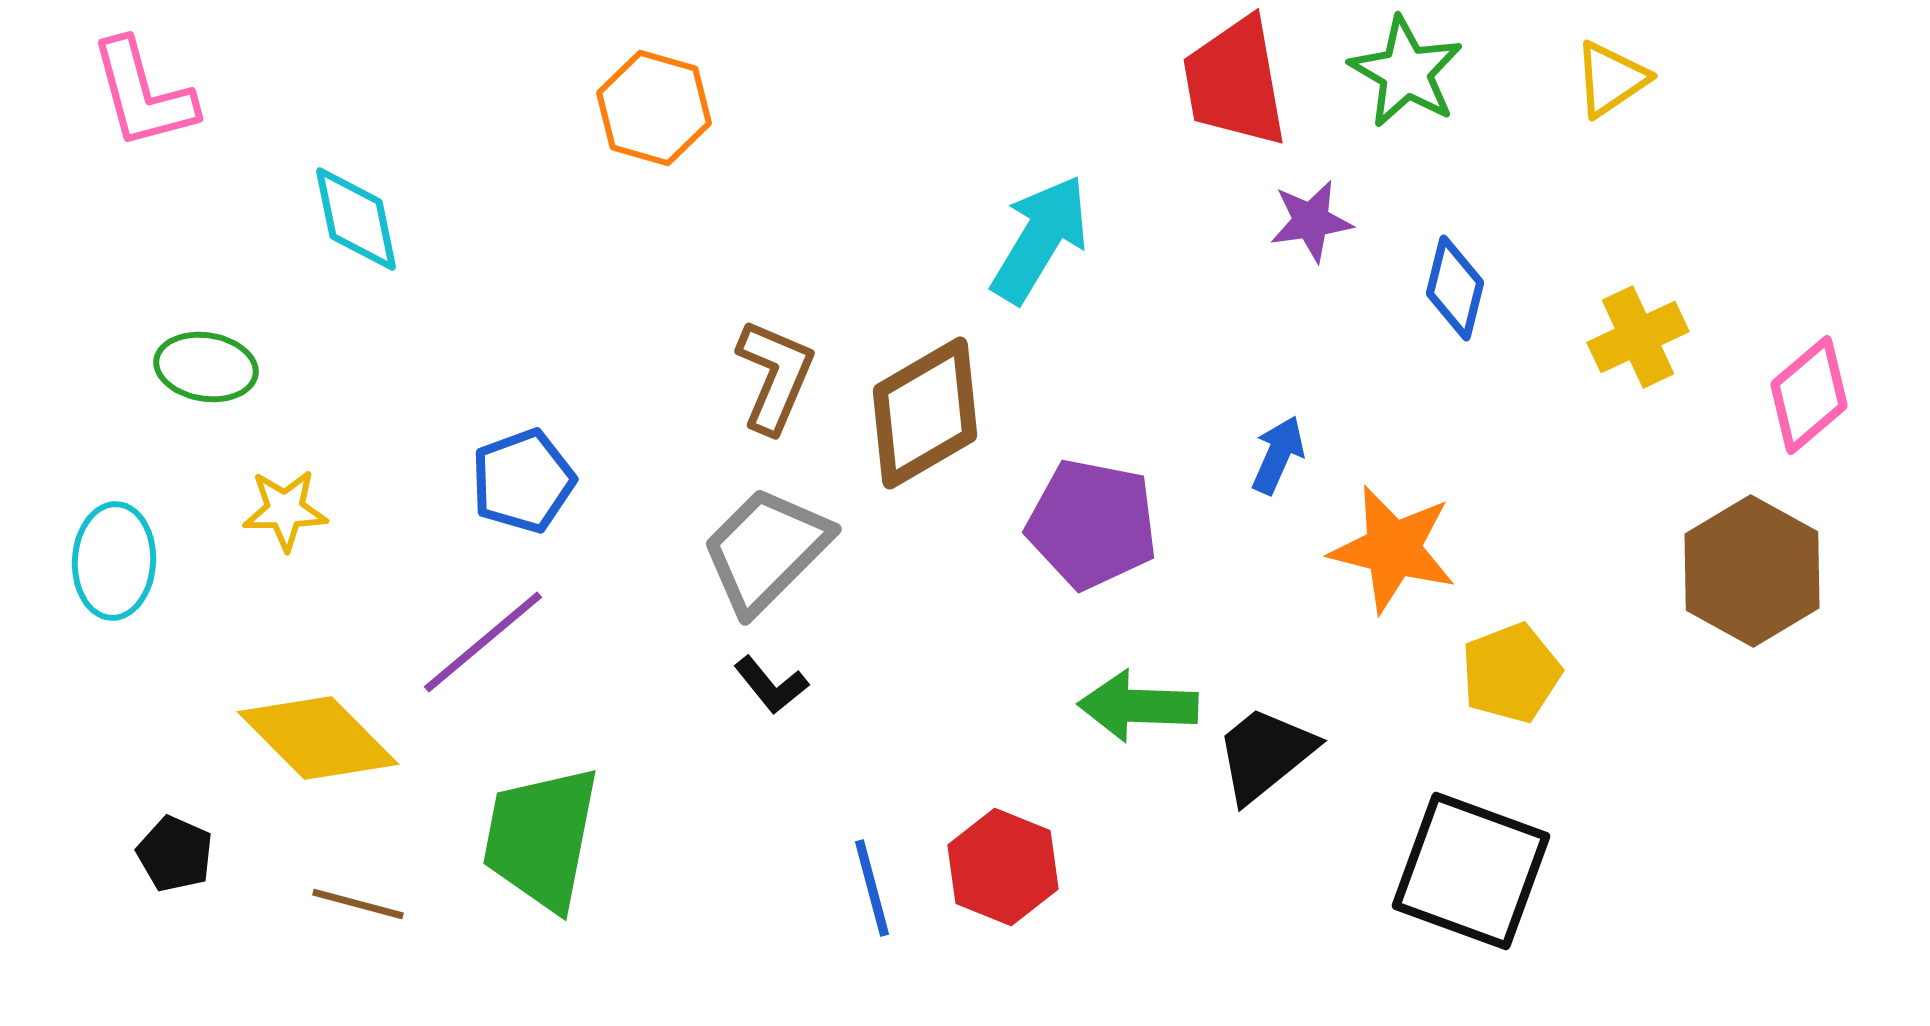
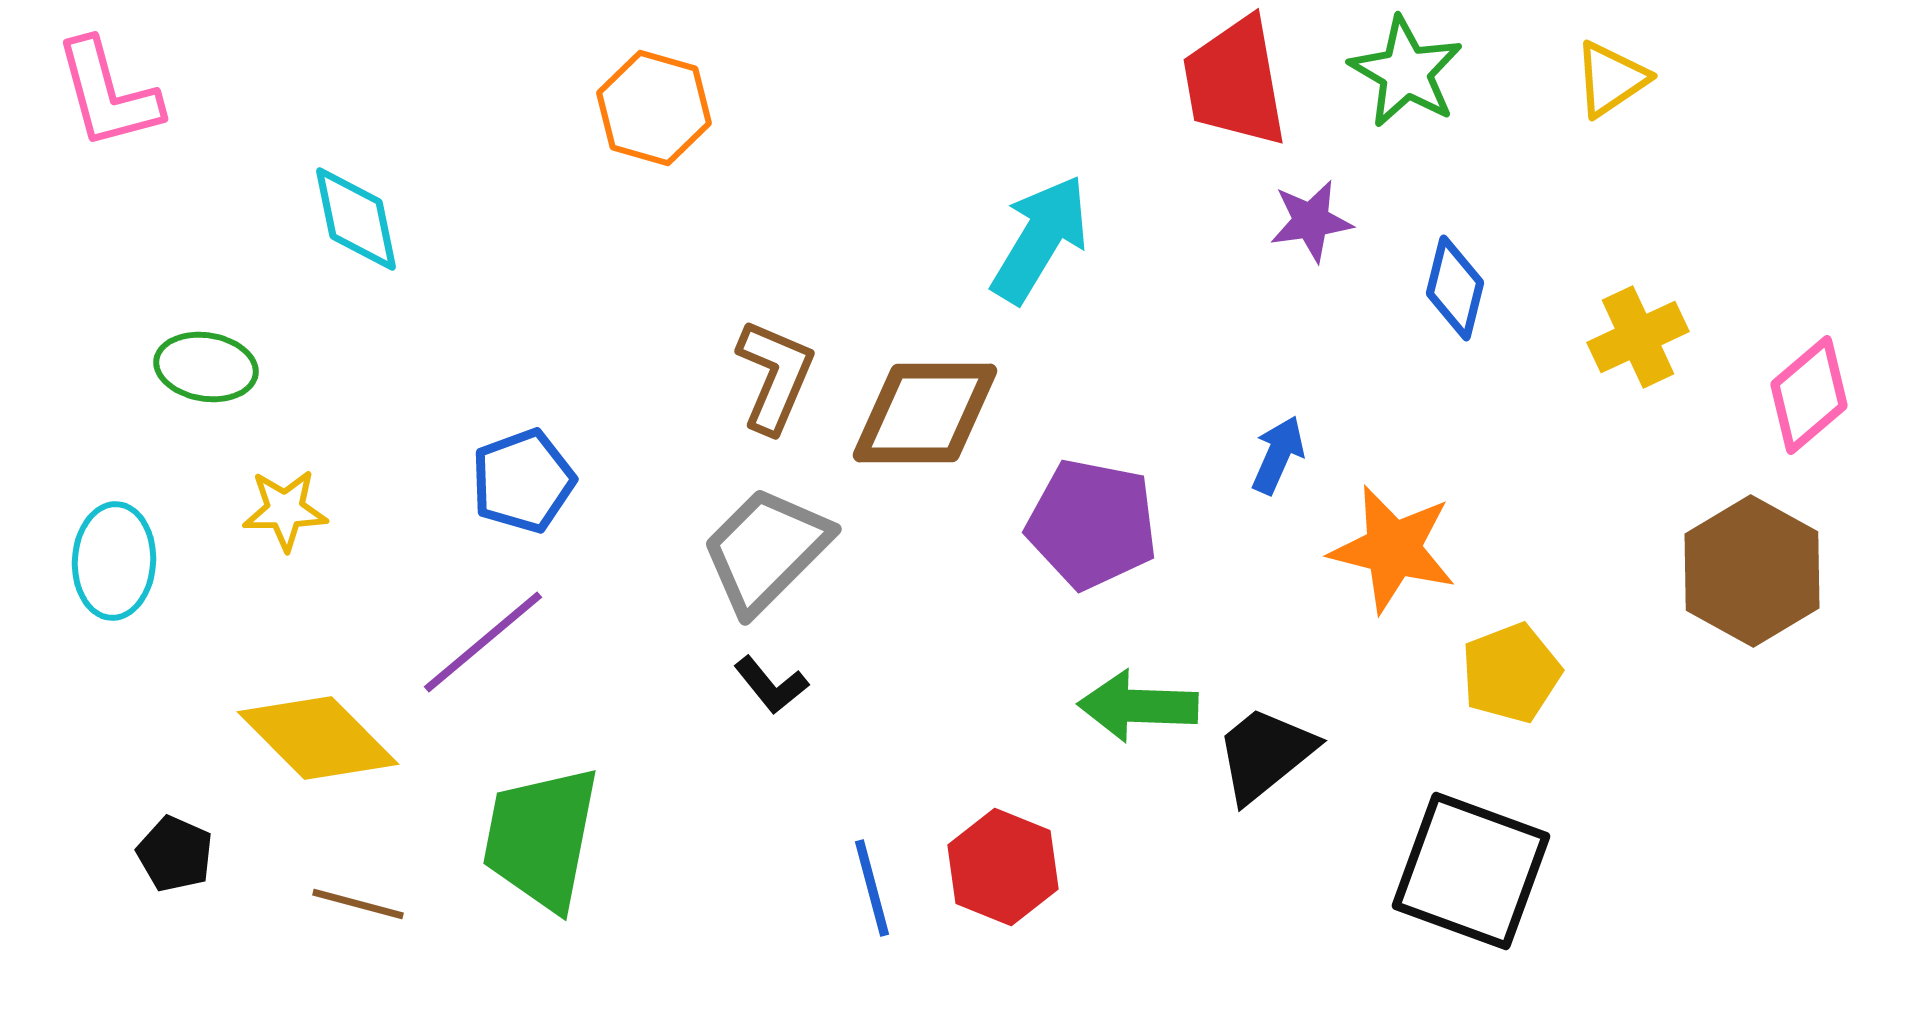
pink L-shape: moved 35 px left
brown diamond: rotated 30 degrees clockwise
